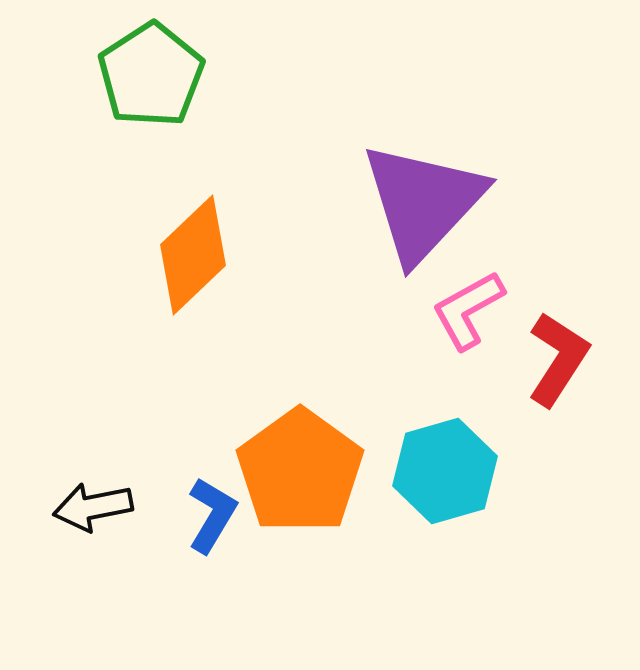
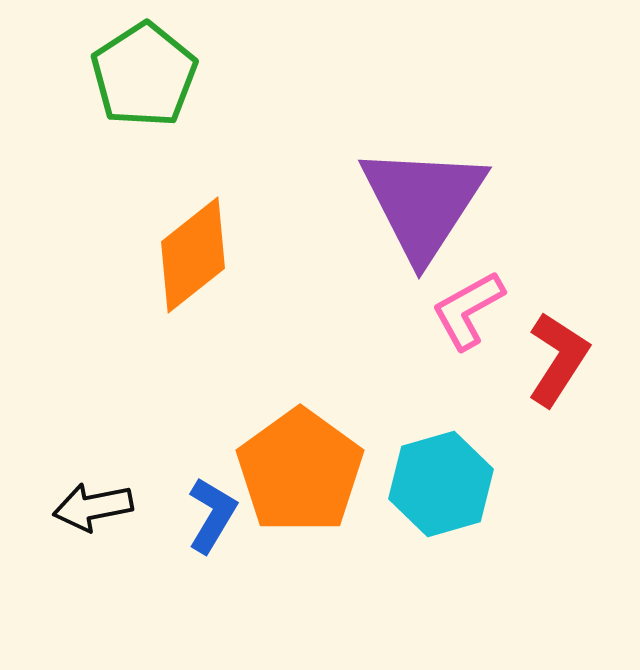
green pentagon: moved 7 px left
purple triangle: rotated 10 degrees counterclockwise
orange diamond: rotated 5 degrees clockwise
cyan hexagon: moved 4 px left, 13 px down
